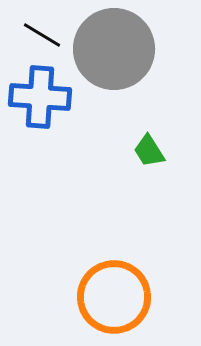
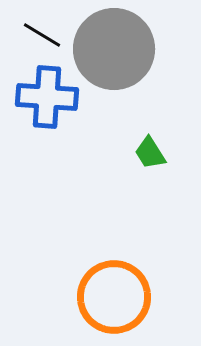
blue cross: moved 7 px right
green trapezoid: moved 1 px right, 2 px down
